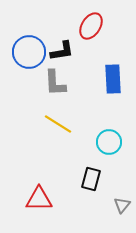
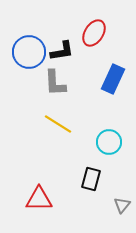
red ellipse: moved 3 px right, 7 px down
blue rectangle: rotated 28 degrees clockwise
